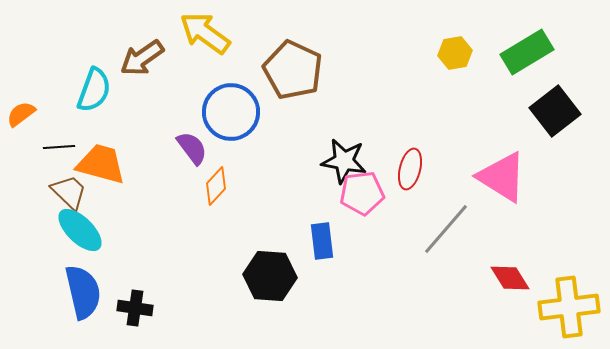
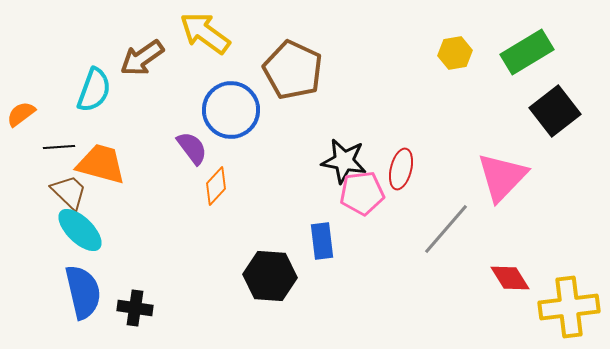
blue circle: moved 2 px up
red ellipse: moved 9 px left
pink triangle: rotated 42 degrees clockwise
